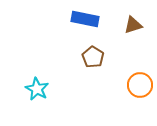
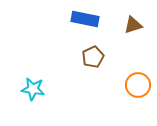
brown pentagon: rotated 15 degrees clockwise
orange circle: moved 2 px left
cyan star: moved 4 px left; rotated 20 degrees counterclockwise
